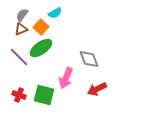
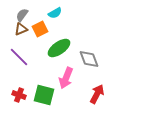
orange square: moved 1 px left, 2 px down; rotated 21 degrees clockwise
green ellipse: moved 18 px right
red arrow: moved 5 px down; rotated 144 degrees clockwise
